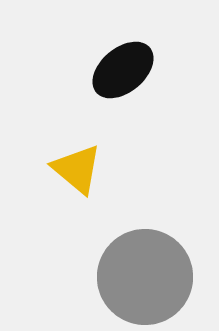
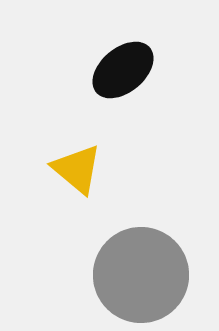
gray circle: moved 4 px left, 2 px up
